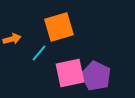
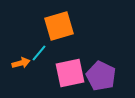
orange square: moved 1 px up
orange arrow: moved 9 px right, 24 px down
purple pentagon: moved 5 px right
